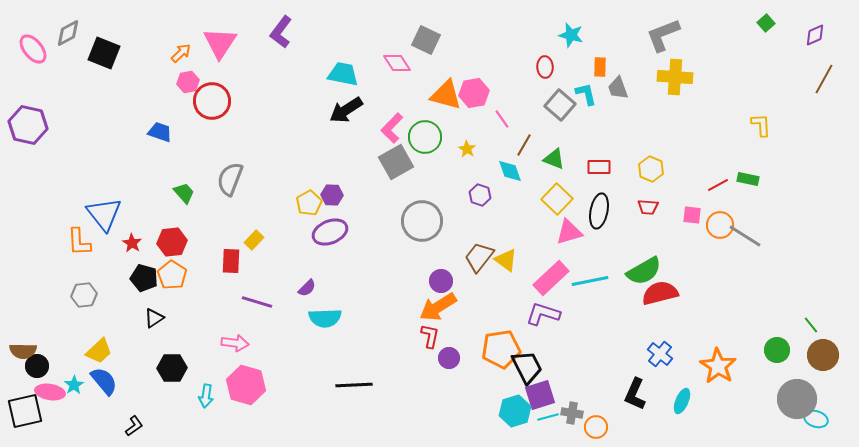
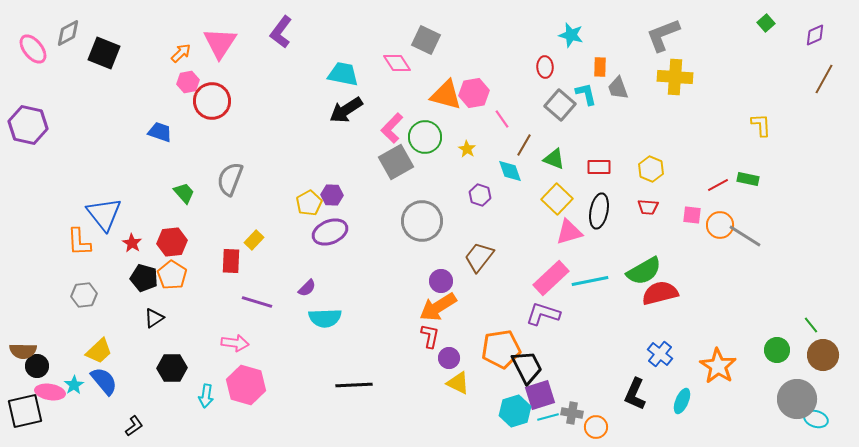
yellow triangle at (506, 260): moved 48 px left, 123 px down; rotated 10 degrees counterclockwise
